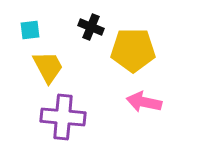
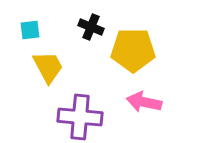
purple cross: moved 17 px right
